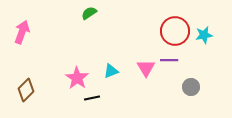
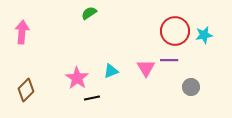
pink arrow: rotated 15 degrees counterclockwise
